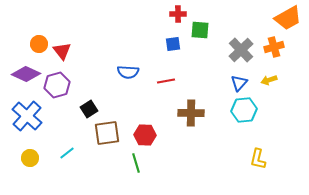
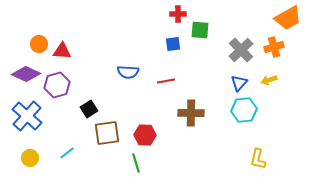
red triangle: rotated 48 degrees counterclockwise
